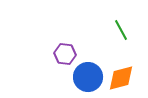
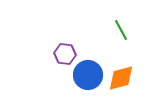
blue circle: moved 2 px up
